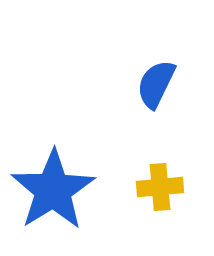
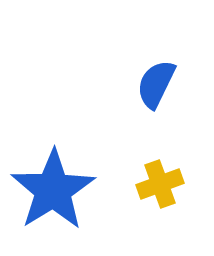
yellow cross: moved 3 px up; rotated 15 degrees counterclockwise
